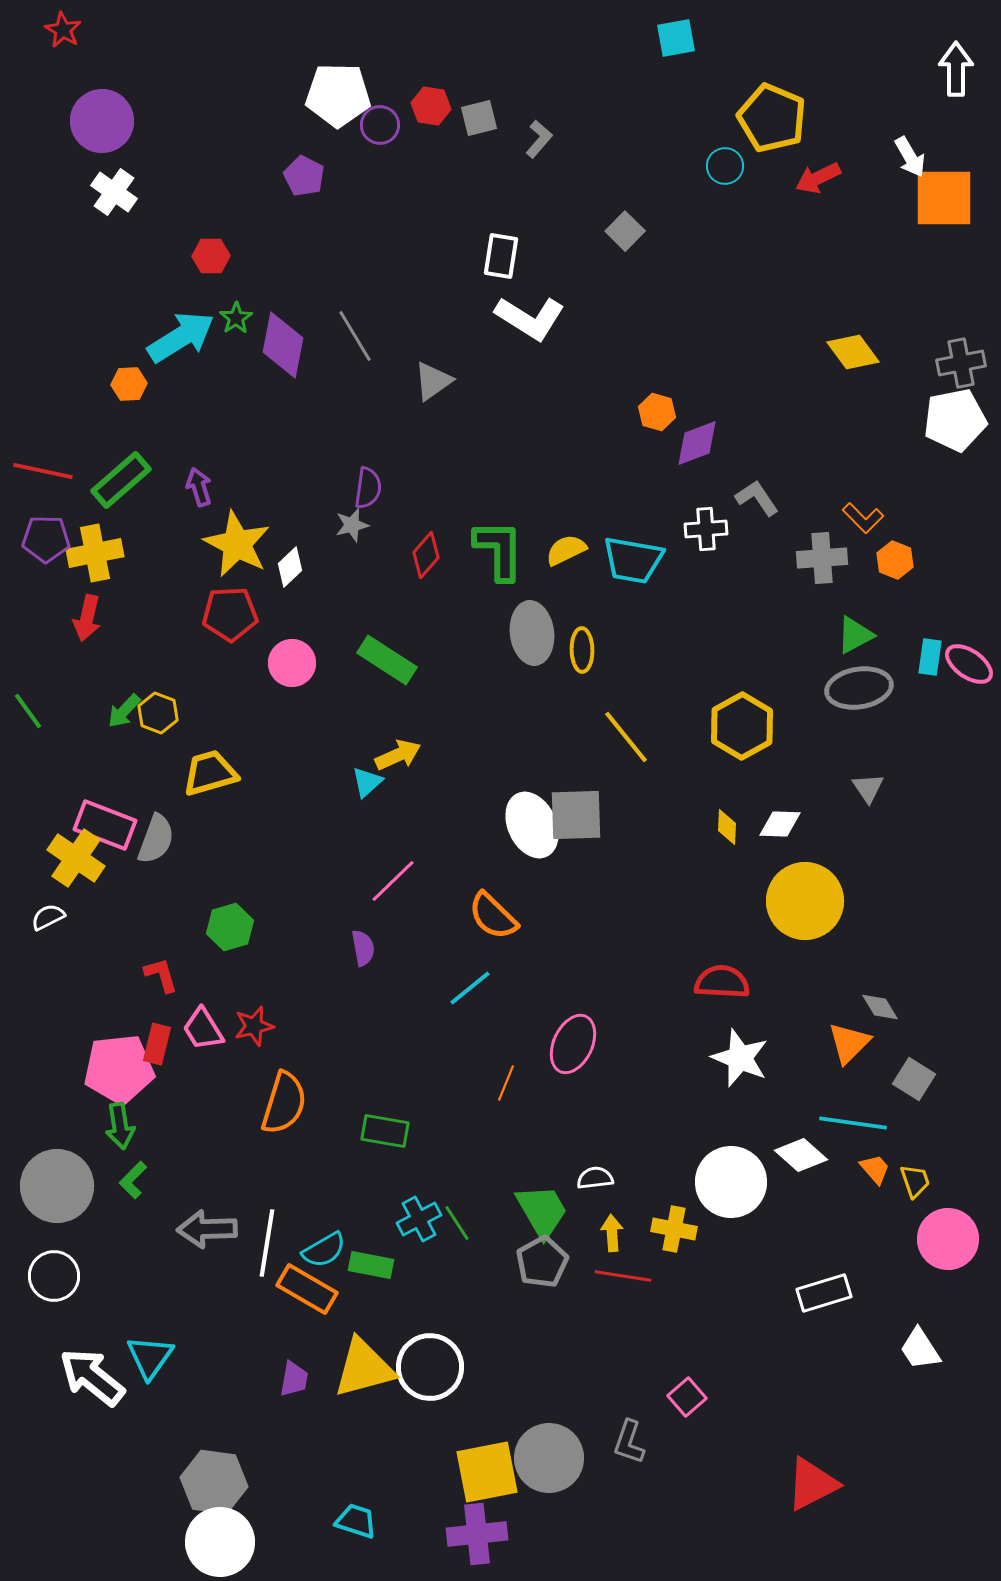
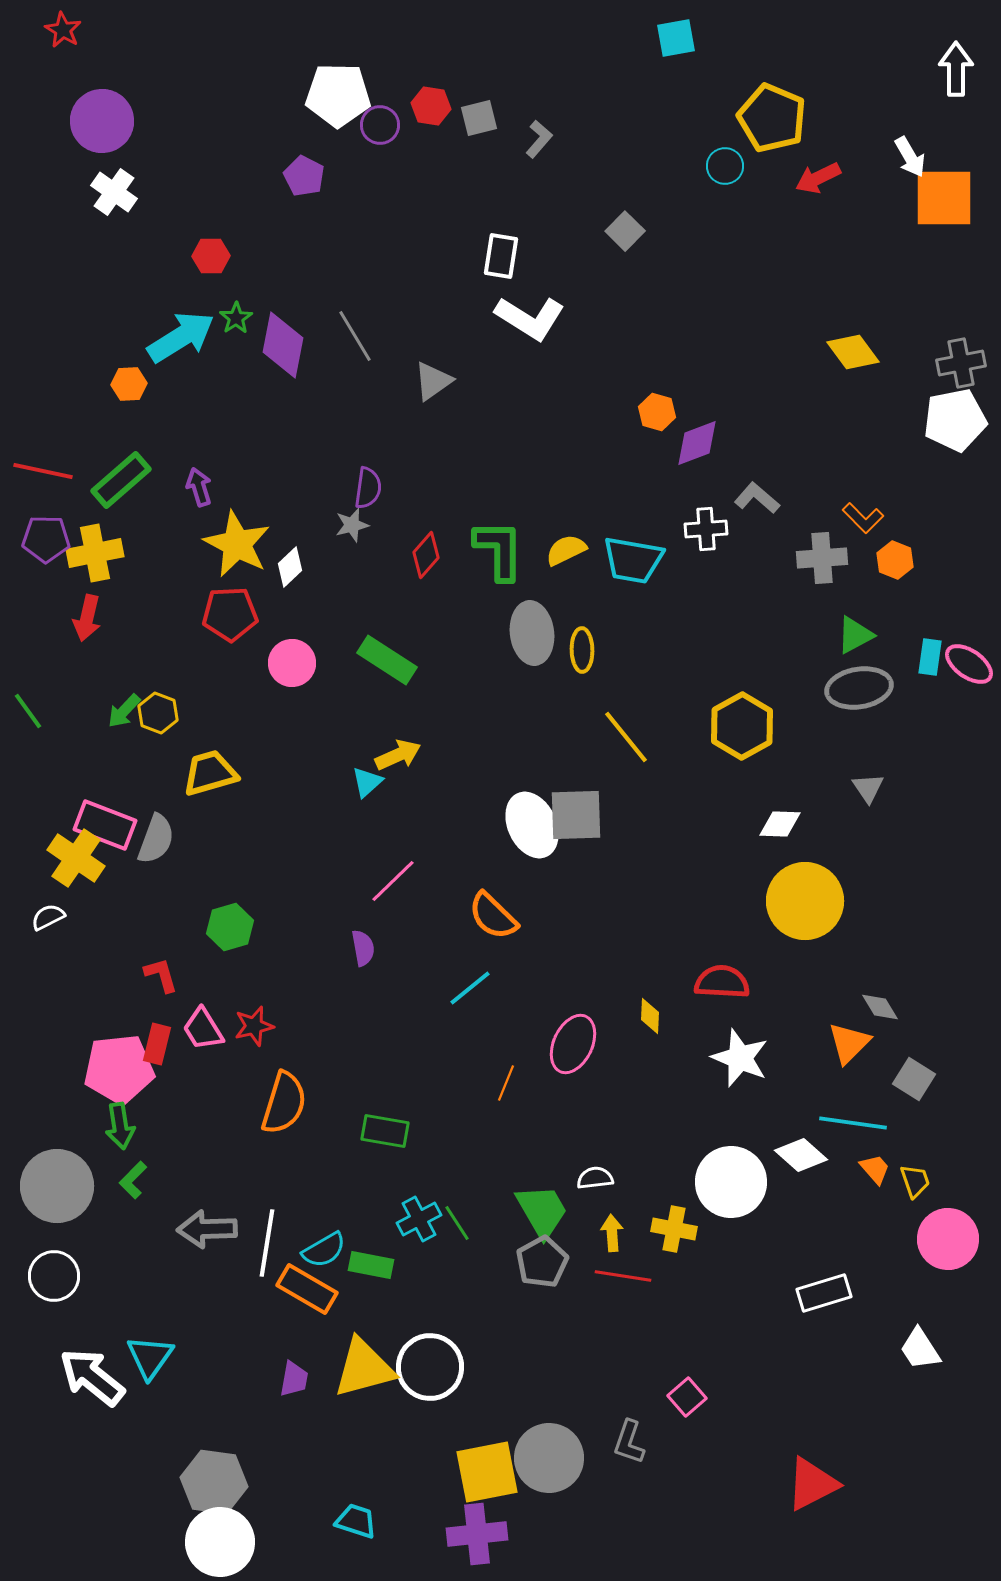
gray L-shape at (757, 498): rotated 15 degrees counterclockwise
yellow diamond at (727, 827): moved 77 px left, 189 px down
